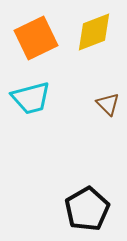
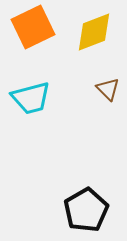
orange square: moved 3 px left, 11 px up
brown triangle: moved 15 px up
black pentagon: moved 1 px left, 1 px down
